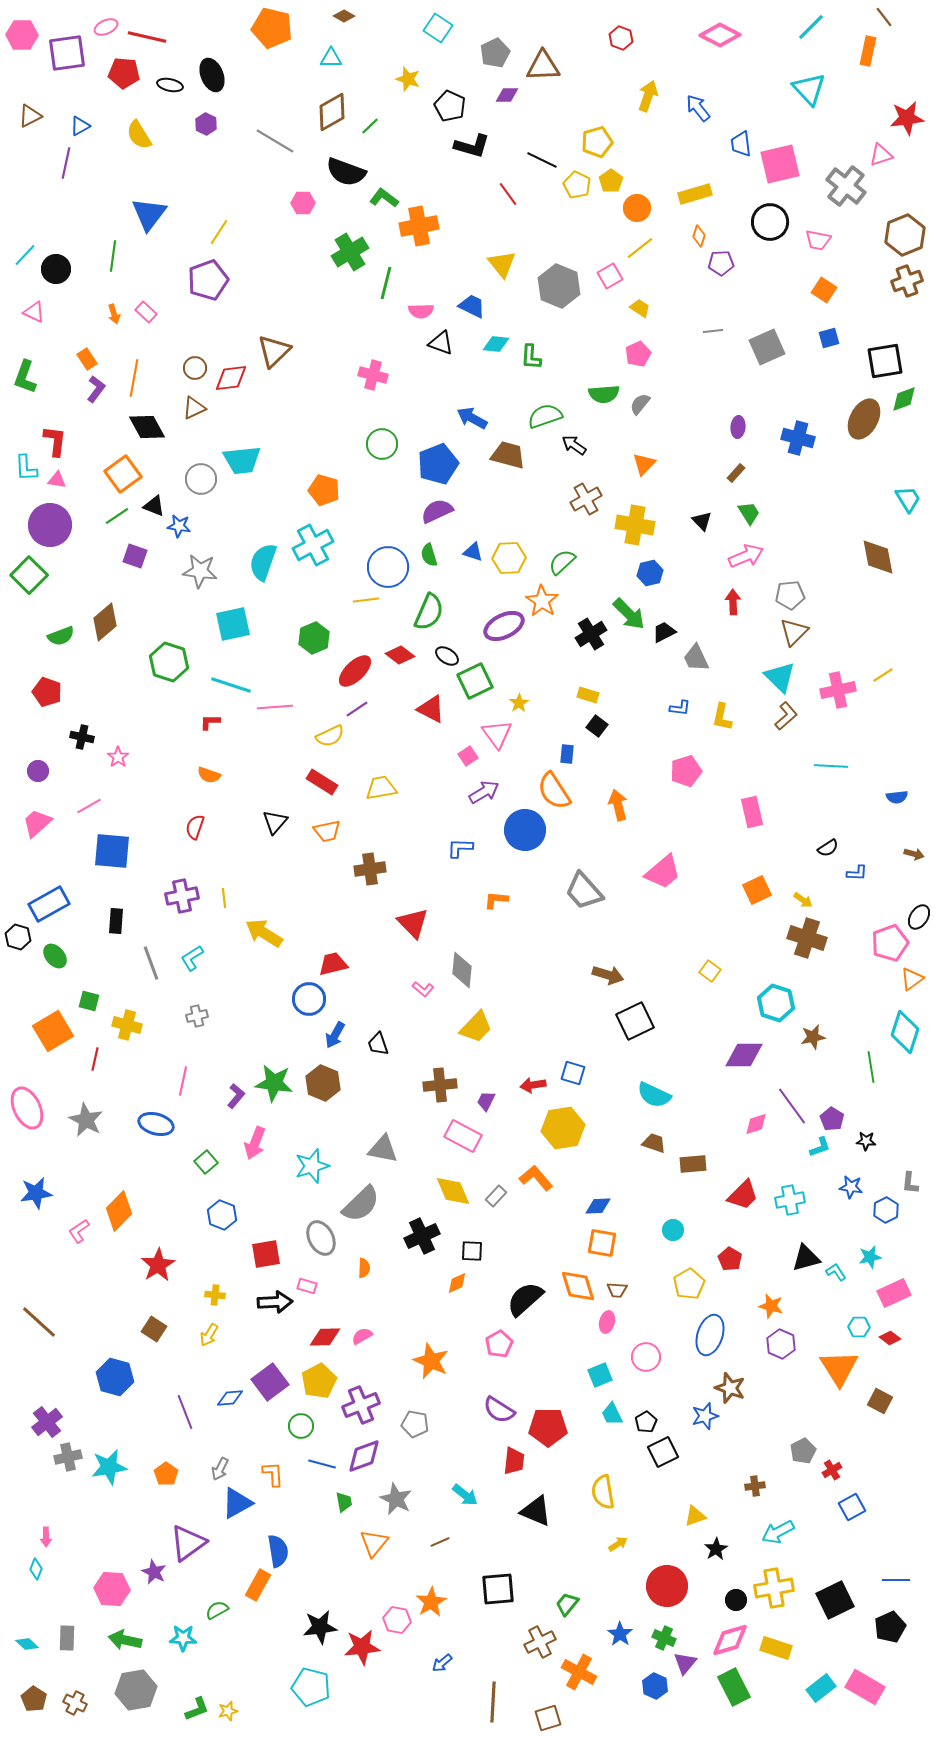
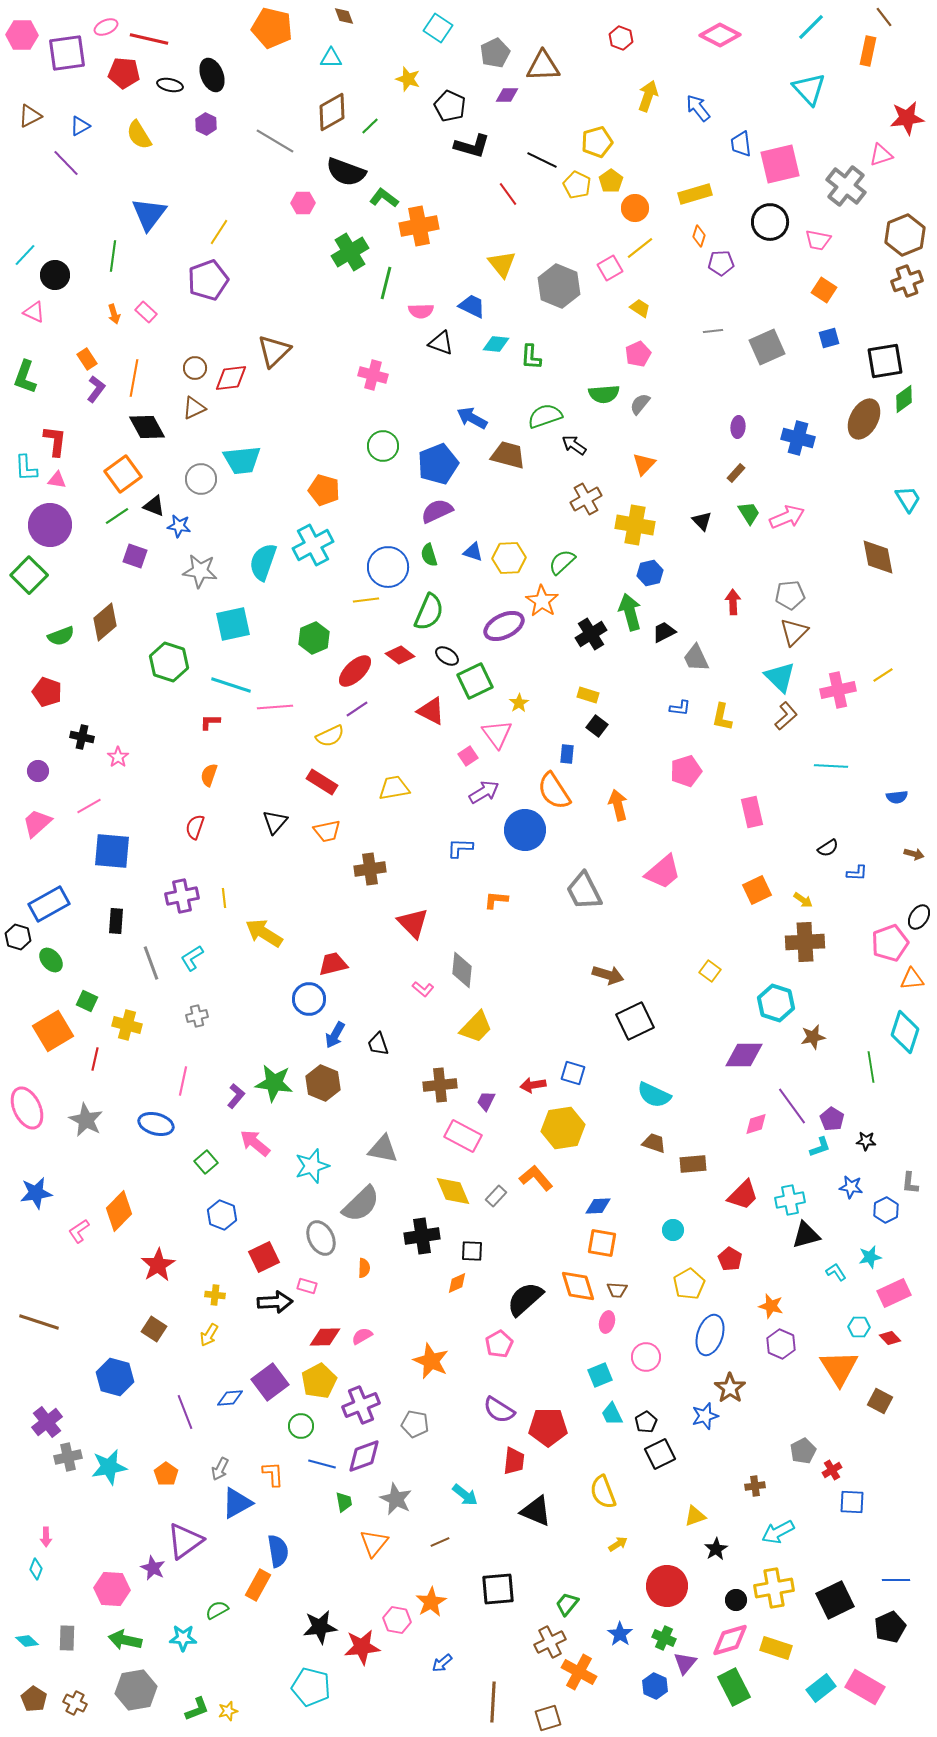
brown diamond at (344, 16): rotated 40 degrees clockwise
red line at (147, 37): moved 2 px right, 2 px down
purple line at (66, 163): rotated 56 degrees counterclockwise
orange circle at (637, 208): moved 2 px left
black circle at (56, 269): moved 1 px left, 6 px down
pink square at (610, 276): moved 8 px up
green diamond at (904, 399): rotated 16 degrees counterclockwise
green circle at (382, 444): moved 1 px right, 2 px down
pink arrow at (746, 556): moved 41 px right, 39 px up
green arrow at (629, 614): moved 1 px right, 2 px up; rotated 150 degrees counterclockwise
red triangle at (431, 709): moved 2 px down
orange semicircle at (209, 775): rotated 90 degrees clockwise
yellow trapezoid at (381, 788): moved 13 px right
gray trapezoid at (584, 891): rotated 15 degrees clockwise
brown cross at (807, 938): moved 2 px left, 4 px down; rotated 21 degrees counterclockwise
green ellipse at (55, 956): moved 4 px left, 4 px down
orange triangle at (912, 979): rotated 30 degrees clockwise
green square at (89, 1001): moved 2 px left; rotated 10 degrees clockwise
pink arrow at (255, 1143): rotated 108 degrees clockwise
black cross at (422, 1236): rotated 16 degrees clockwise
red square at (266, 1254): moved 2 px left, 3 px down; rotated 16 degrees counterclockwise
black triangle at (806, 1258): moved 23 px up
brown line at (39, 1322): rotated 24 degrees counterclockwise
red diamond at (890, 1338): rotated 10 degrees clockwise
brown star at (730, 1388): rotated 16 degrees clockwise
black square at (663, 1452): moved 3 px left, 2 px down
yellow semicircle at (603, 1492): rotated 12 degrees counterclockwise
blue square at (852, 1507): moved 5 px up; rotated 32 degrees clockwise
purple triangle at (188, 1543): moved 3 px left, 2 px up
purple star at (154, 1572): moved 1 px left, 4 px up
brown cross at (540, 1642): moved 10 px right
cyan diamond at (27, 1644): moved 3 px up
